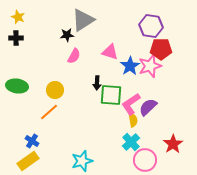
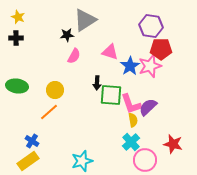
gray triangle: moved 2 px right
pink L-shape: rotated 75 degrees counterclockwise
red star: rotated 24 degrees counterclockwise
